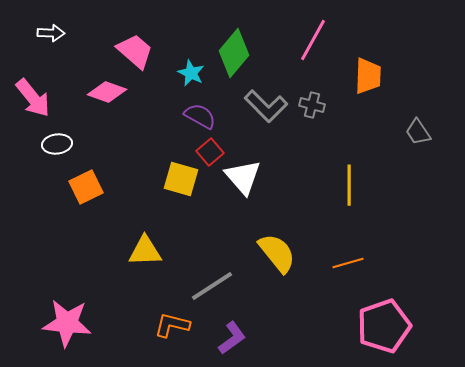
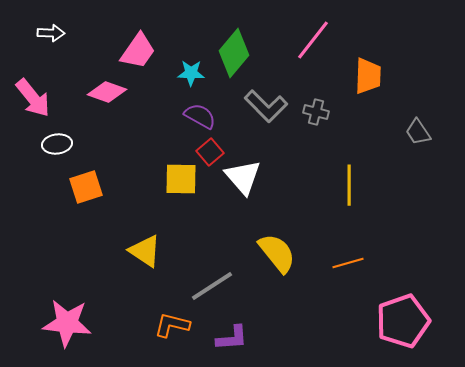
pink line: rotated 9 degrees clockwise
pink trapezoid: moved 3 px right; rotated 84 degrees clockwise
cyan star: rotated 24 degrees counterclockwise
gray cross: moved 4 px right, 7 px down
yellow square: rotated 15 degrees counterclockwise
orange square: rotated 8 degrees clockwise
yellow triangle: rotated 36 degrees clockwise
pink pentagon: moved 19 px right, 5 px up
purple L-shape: rotated 32 degrees clockwise
